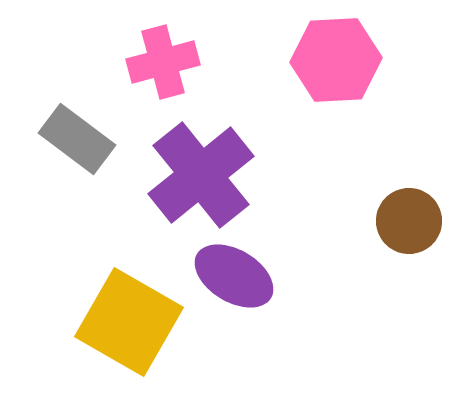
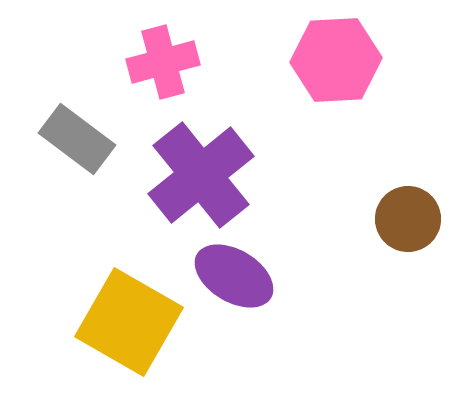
brown circle: moved 1 px left, 2 px up
